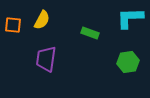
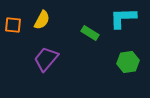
cyan L-shape: moved 7 px left
green rectangle: rotated 12 degrees clockwise
purple trapezoid: rotated 32 degrees clockwise
